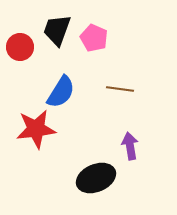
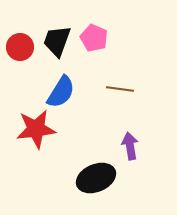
black trapezoid: moved 11 px down
